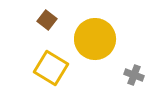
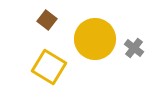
yellow square: moved 2 px left, 1 px up
gray cross: moved 27 px up; rotated 18 degrees clockwise
